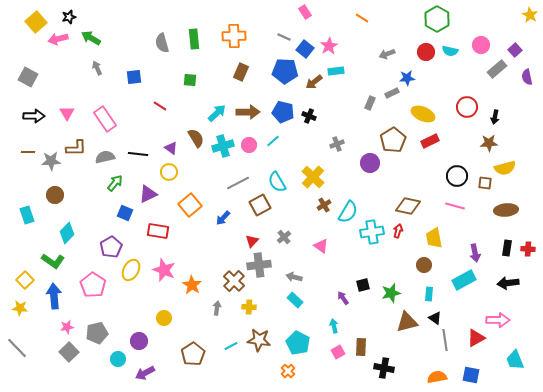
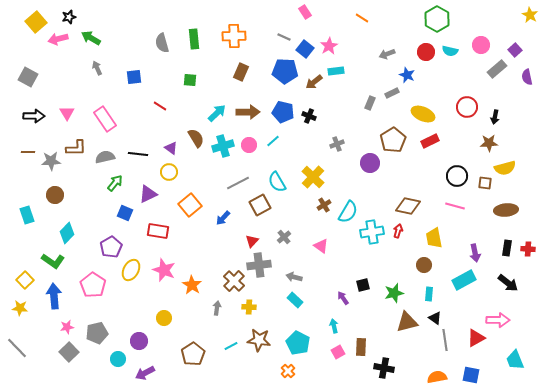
blue star at (407, 78): moved 3 px up; rotated 28 degrees clockwise
black arrow at (508, 283): rotated 135 degrees counterclockwise
green star at (391, 293): moved 3 px right
